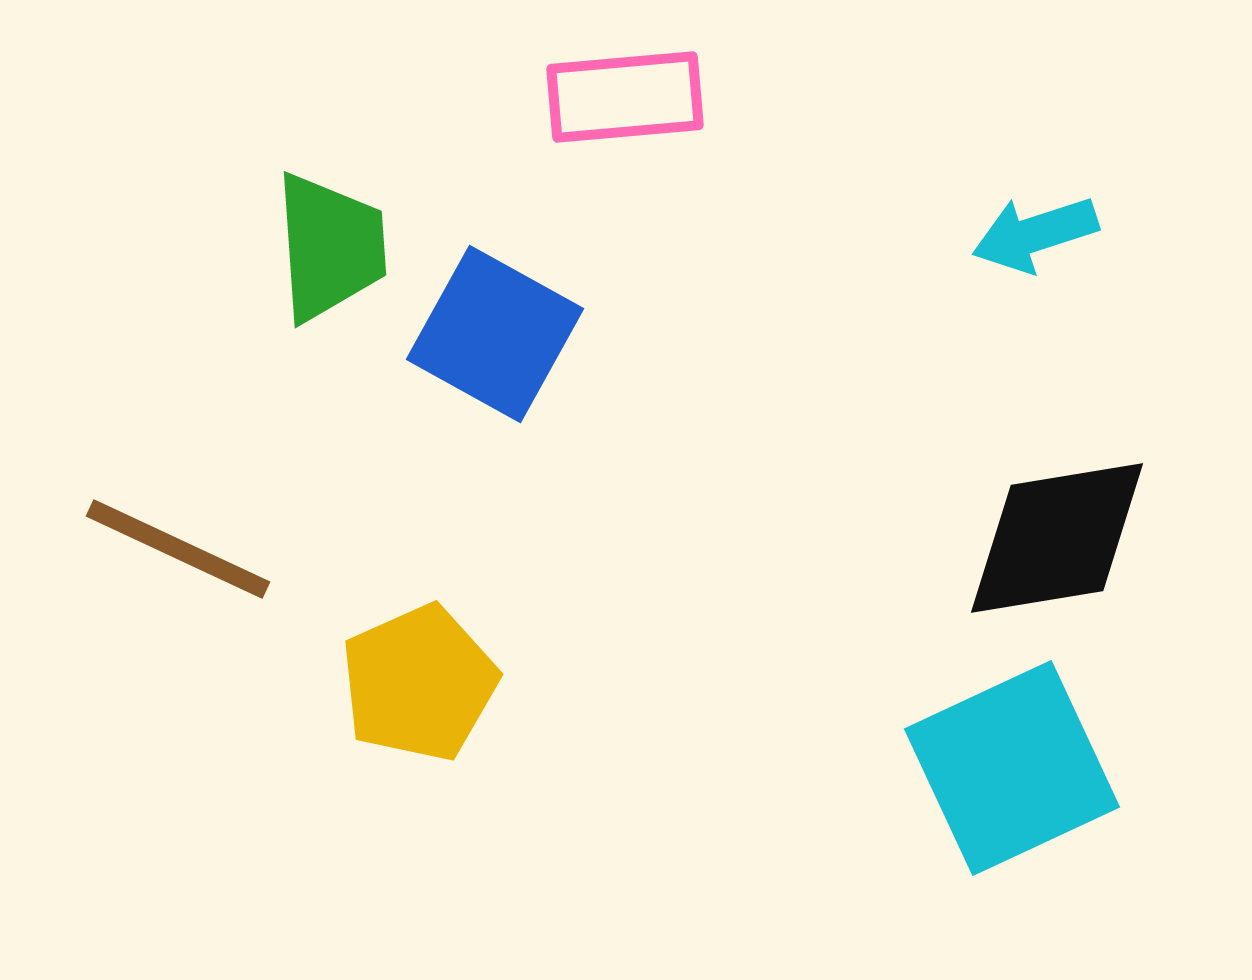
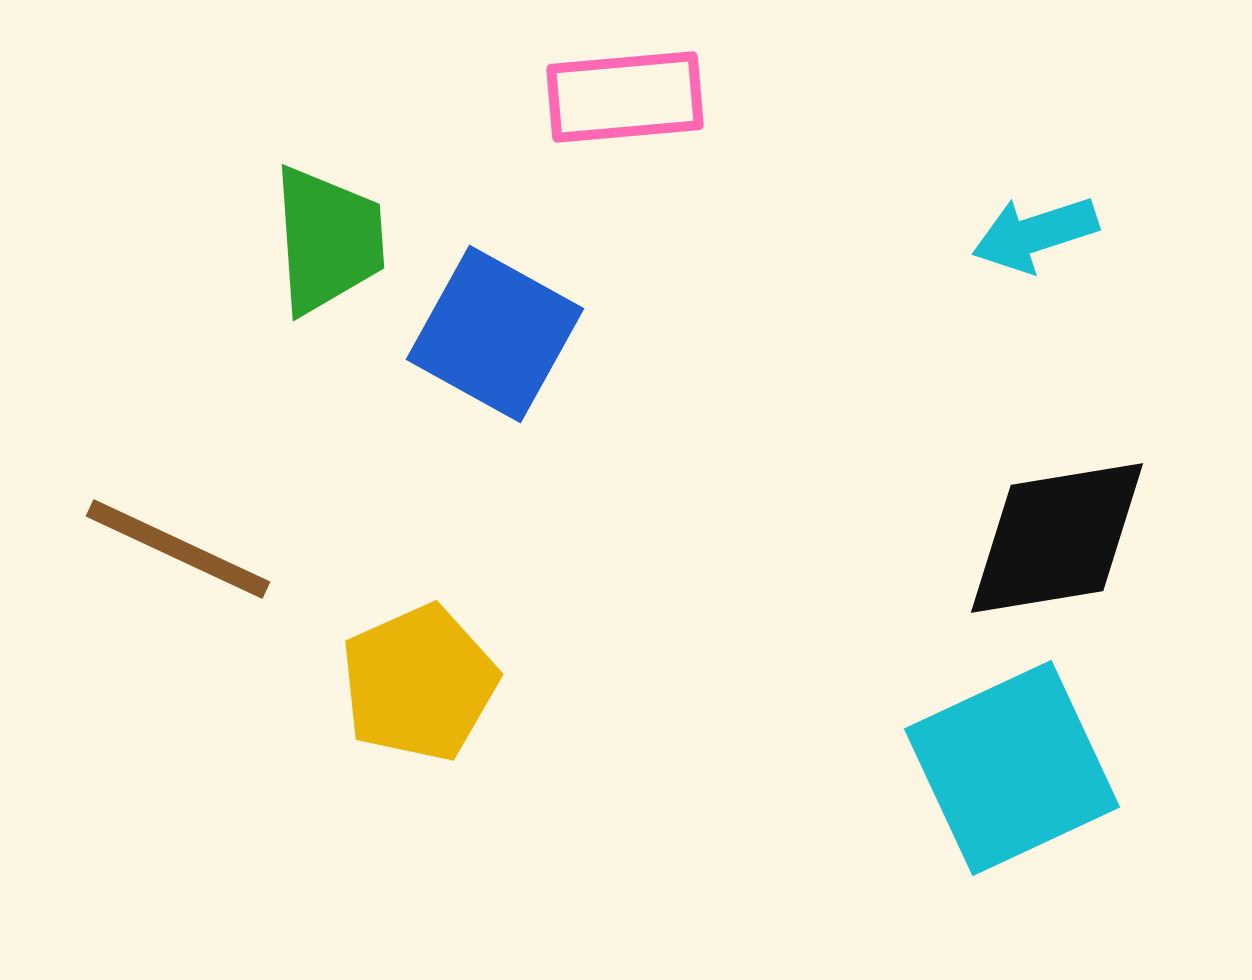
green trapezoid: moved 2 px left, 7 px up
